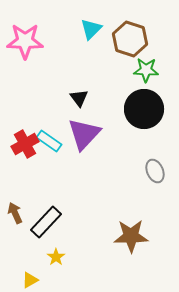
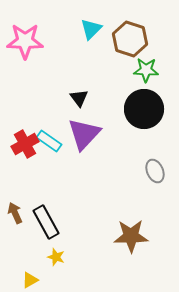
black rectangle: rotated 72 degrees counterclockwise
yellow star: rotated 18 degrees counterclockwise
